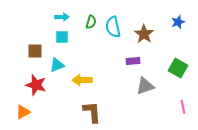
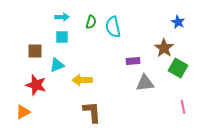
blue star: rotated 24 degrees counterclockwise
brown star: moved 20 px right, 14 px down
gray triangle: moved 3 px up; rotated 12 degrees clockwise
